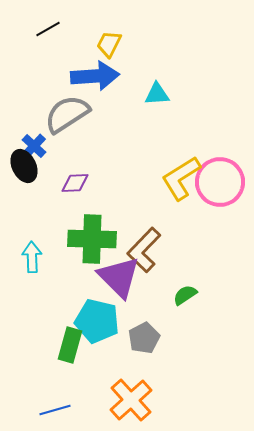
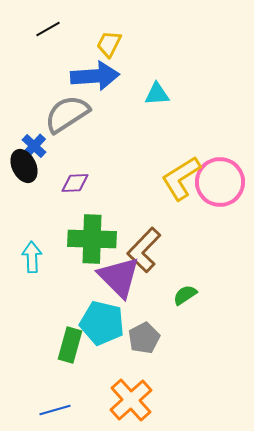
cyan pentagon: moved 5 px right, 2 px down
